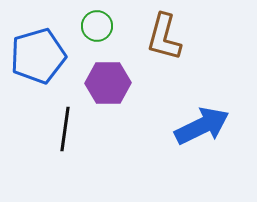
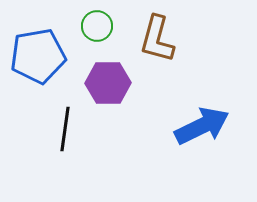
brown L-shape: moved 7 px left, 2 px down
blue pentagon: rotated 6 degrees clockwise
